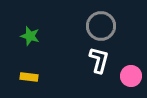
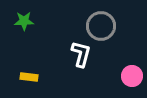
green star: moved 6 px left, 15 px up; rotated 18 degrees counterclockwise
white L-shape: moved 18 px left, 6 px up
pink circle: moved 1 px right
